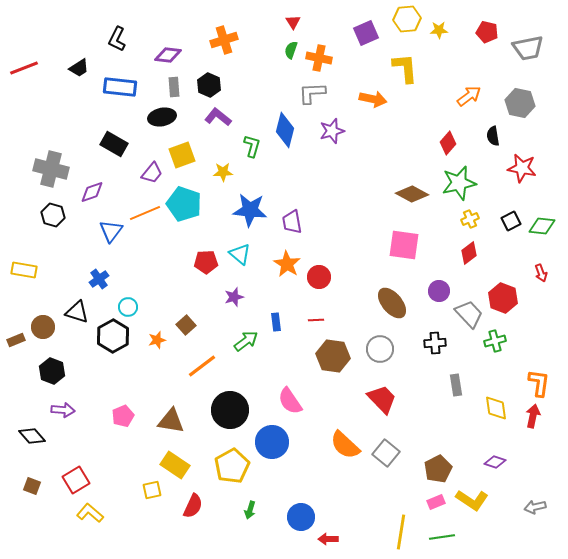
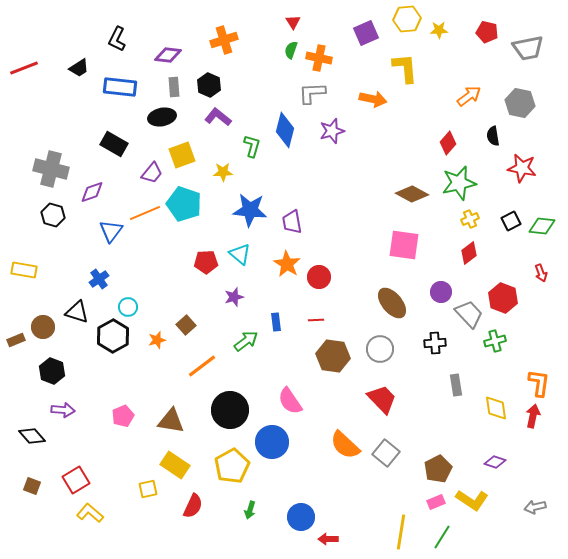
purple circle at (439, 291): moved 2 px right, 1 px down
yellow square at (152, 490): moved 4 px left, 1 px up
green line at (442, 537): rotated 50 degrees counterclockwise
